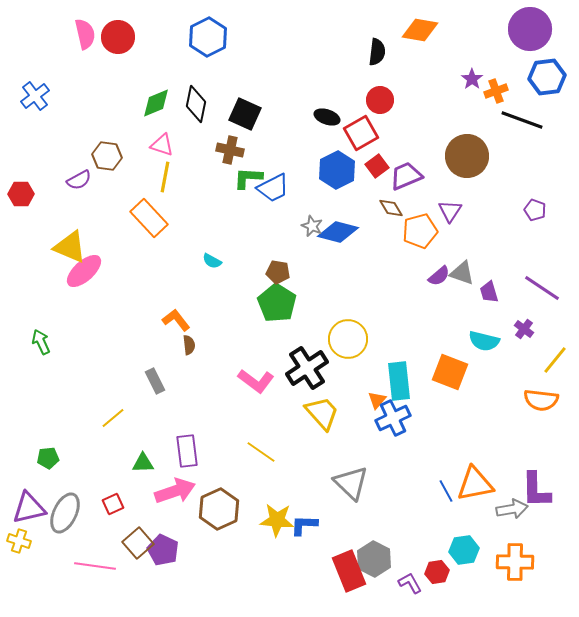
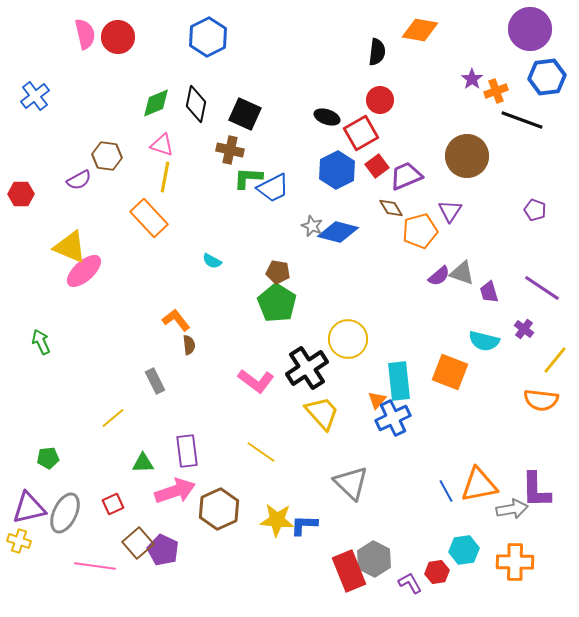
orange triangle at (475, 484): moved 4 px right, 1 px down
